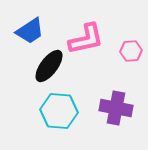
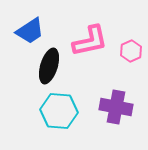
pink L-shape: moved 4 px right, 2 px down
pink hexagon: rotated 20 degrees counterclockwise
black ellipse: rotated 20 degrees counterclockwise
purple cross: moved 1 px up
